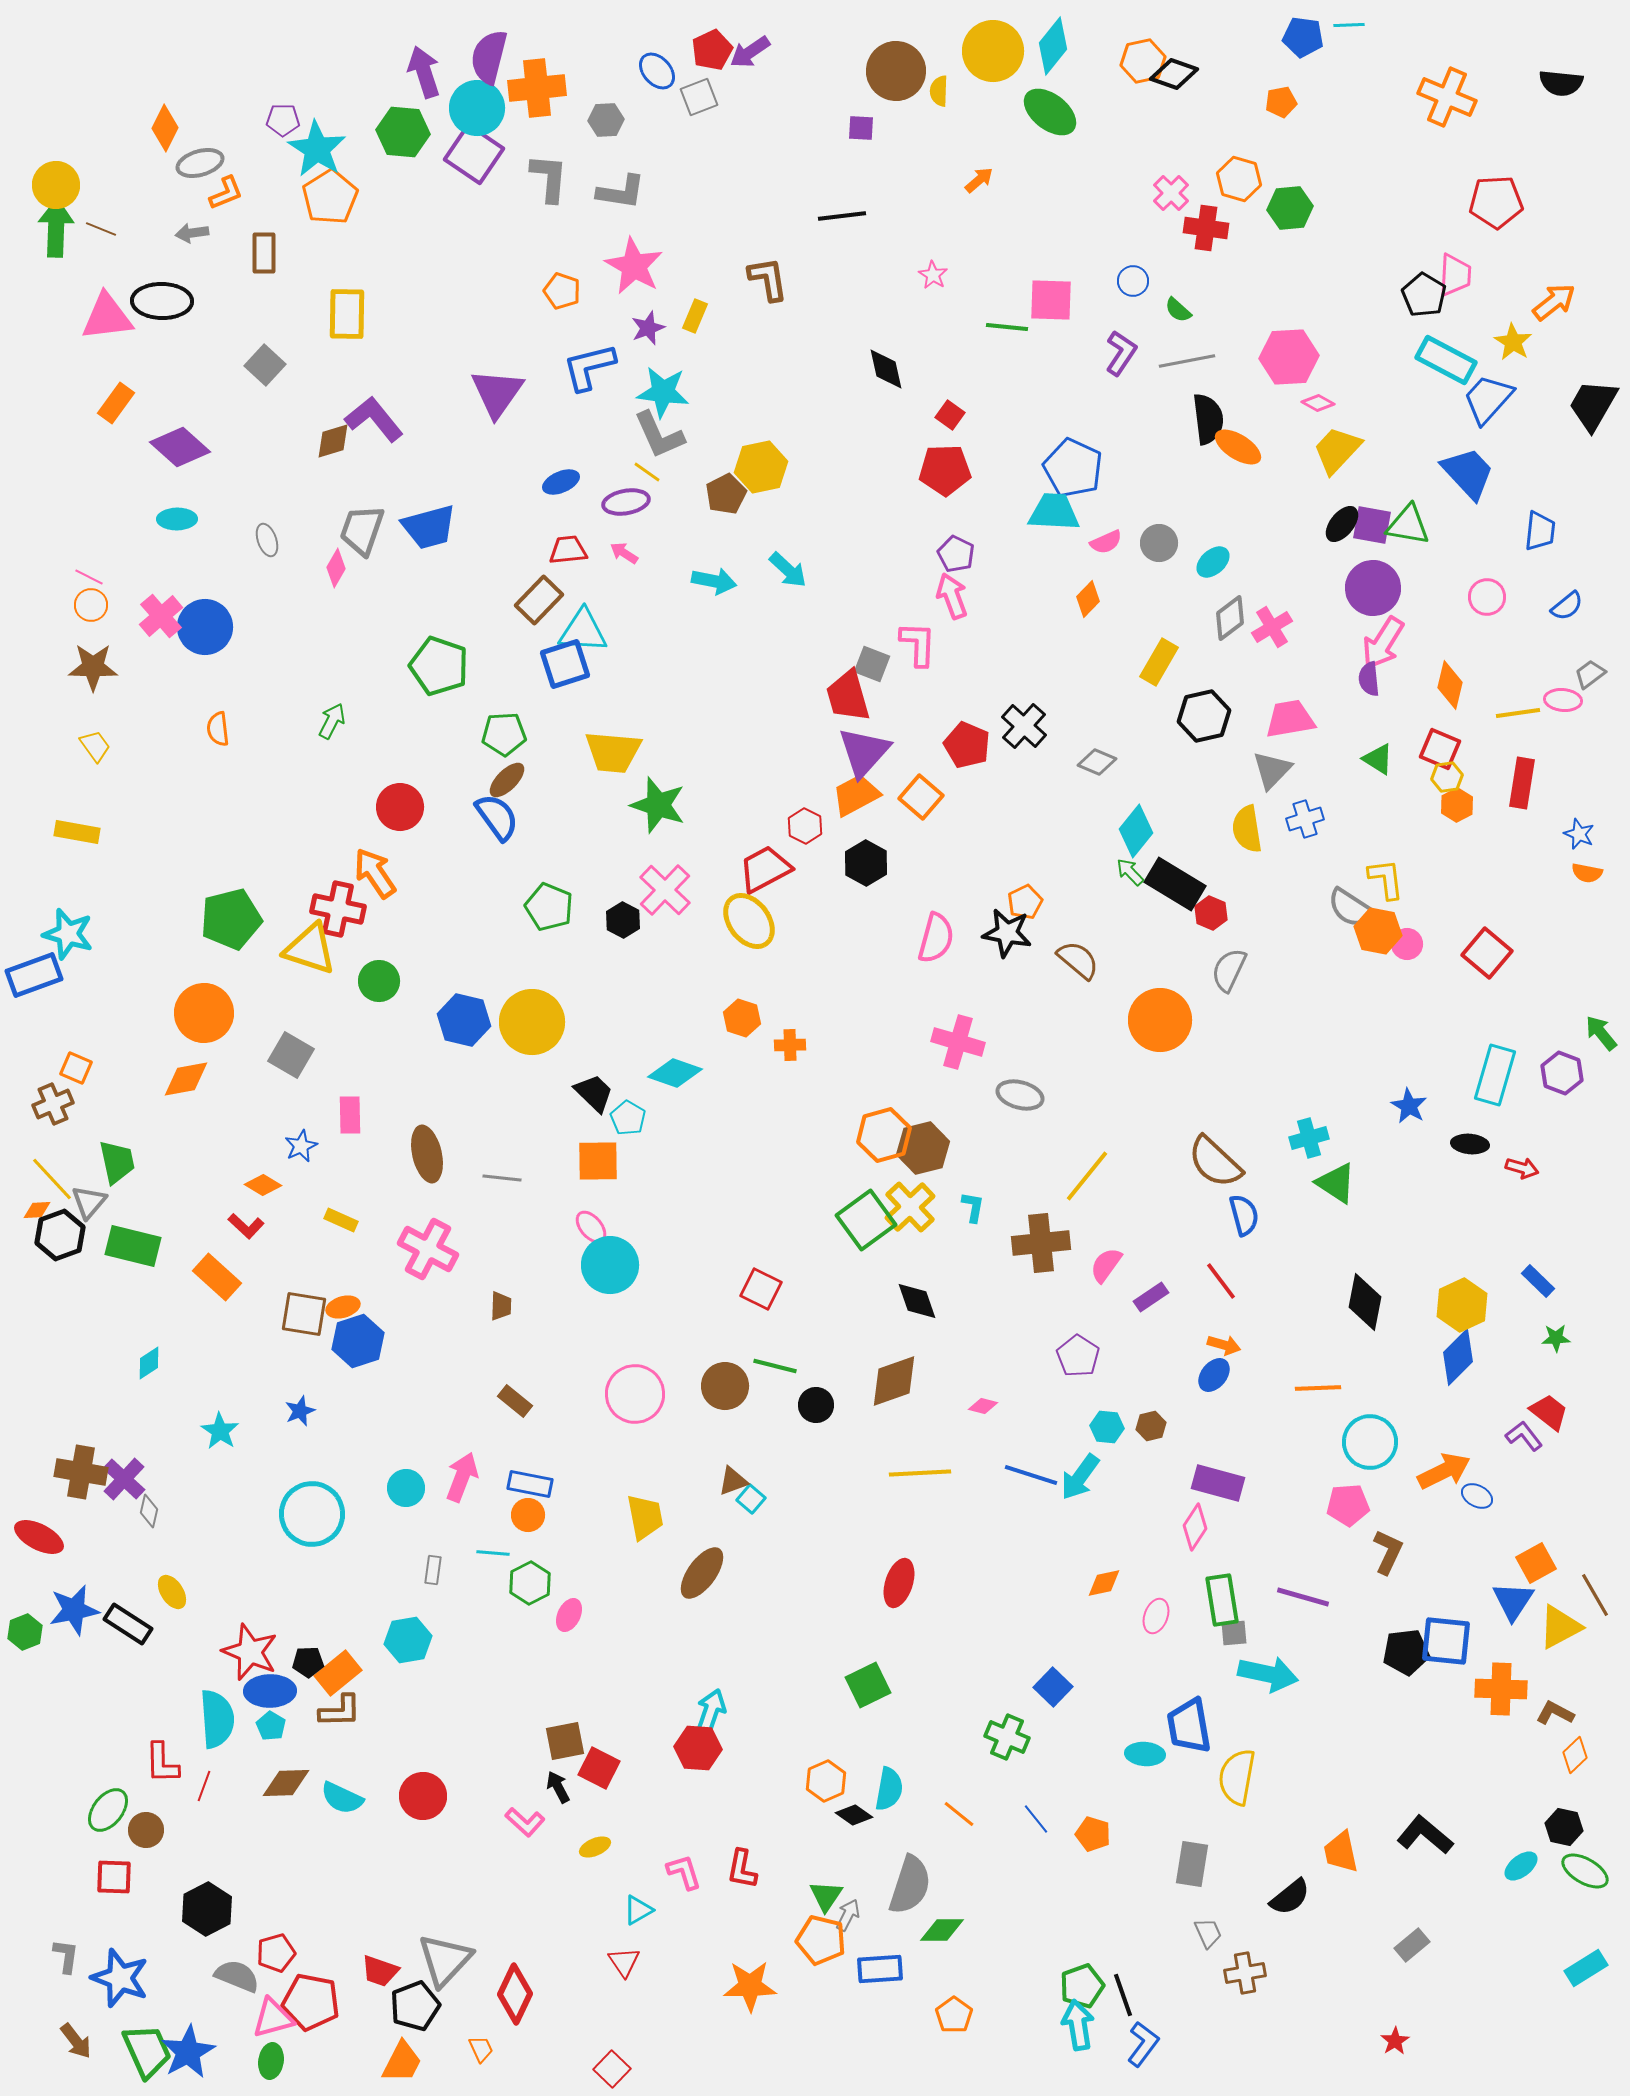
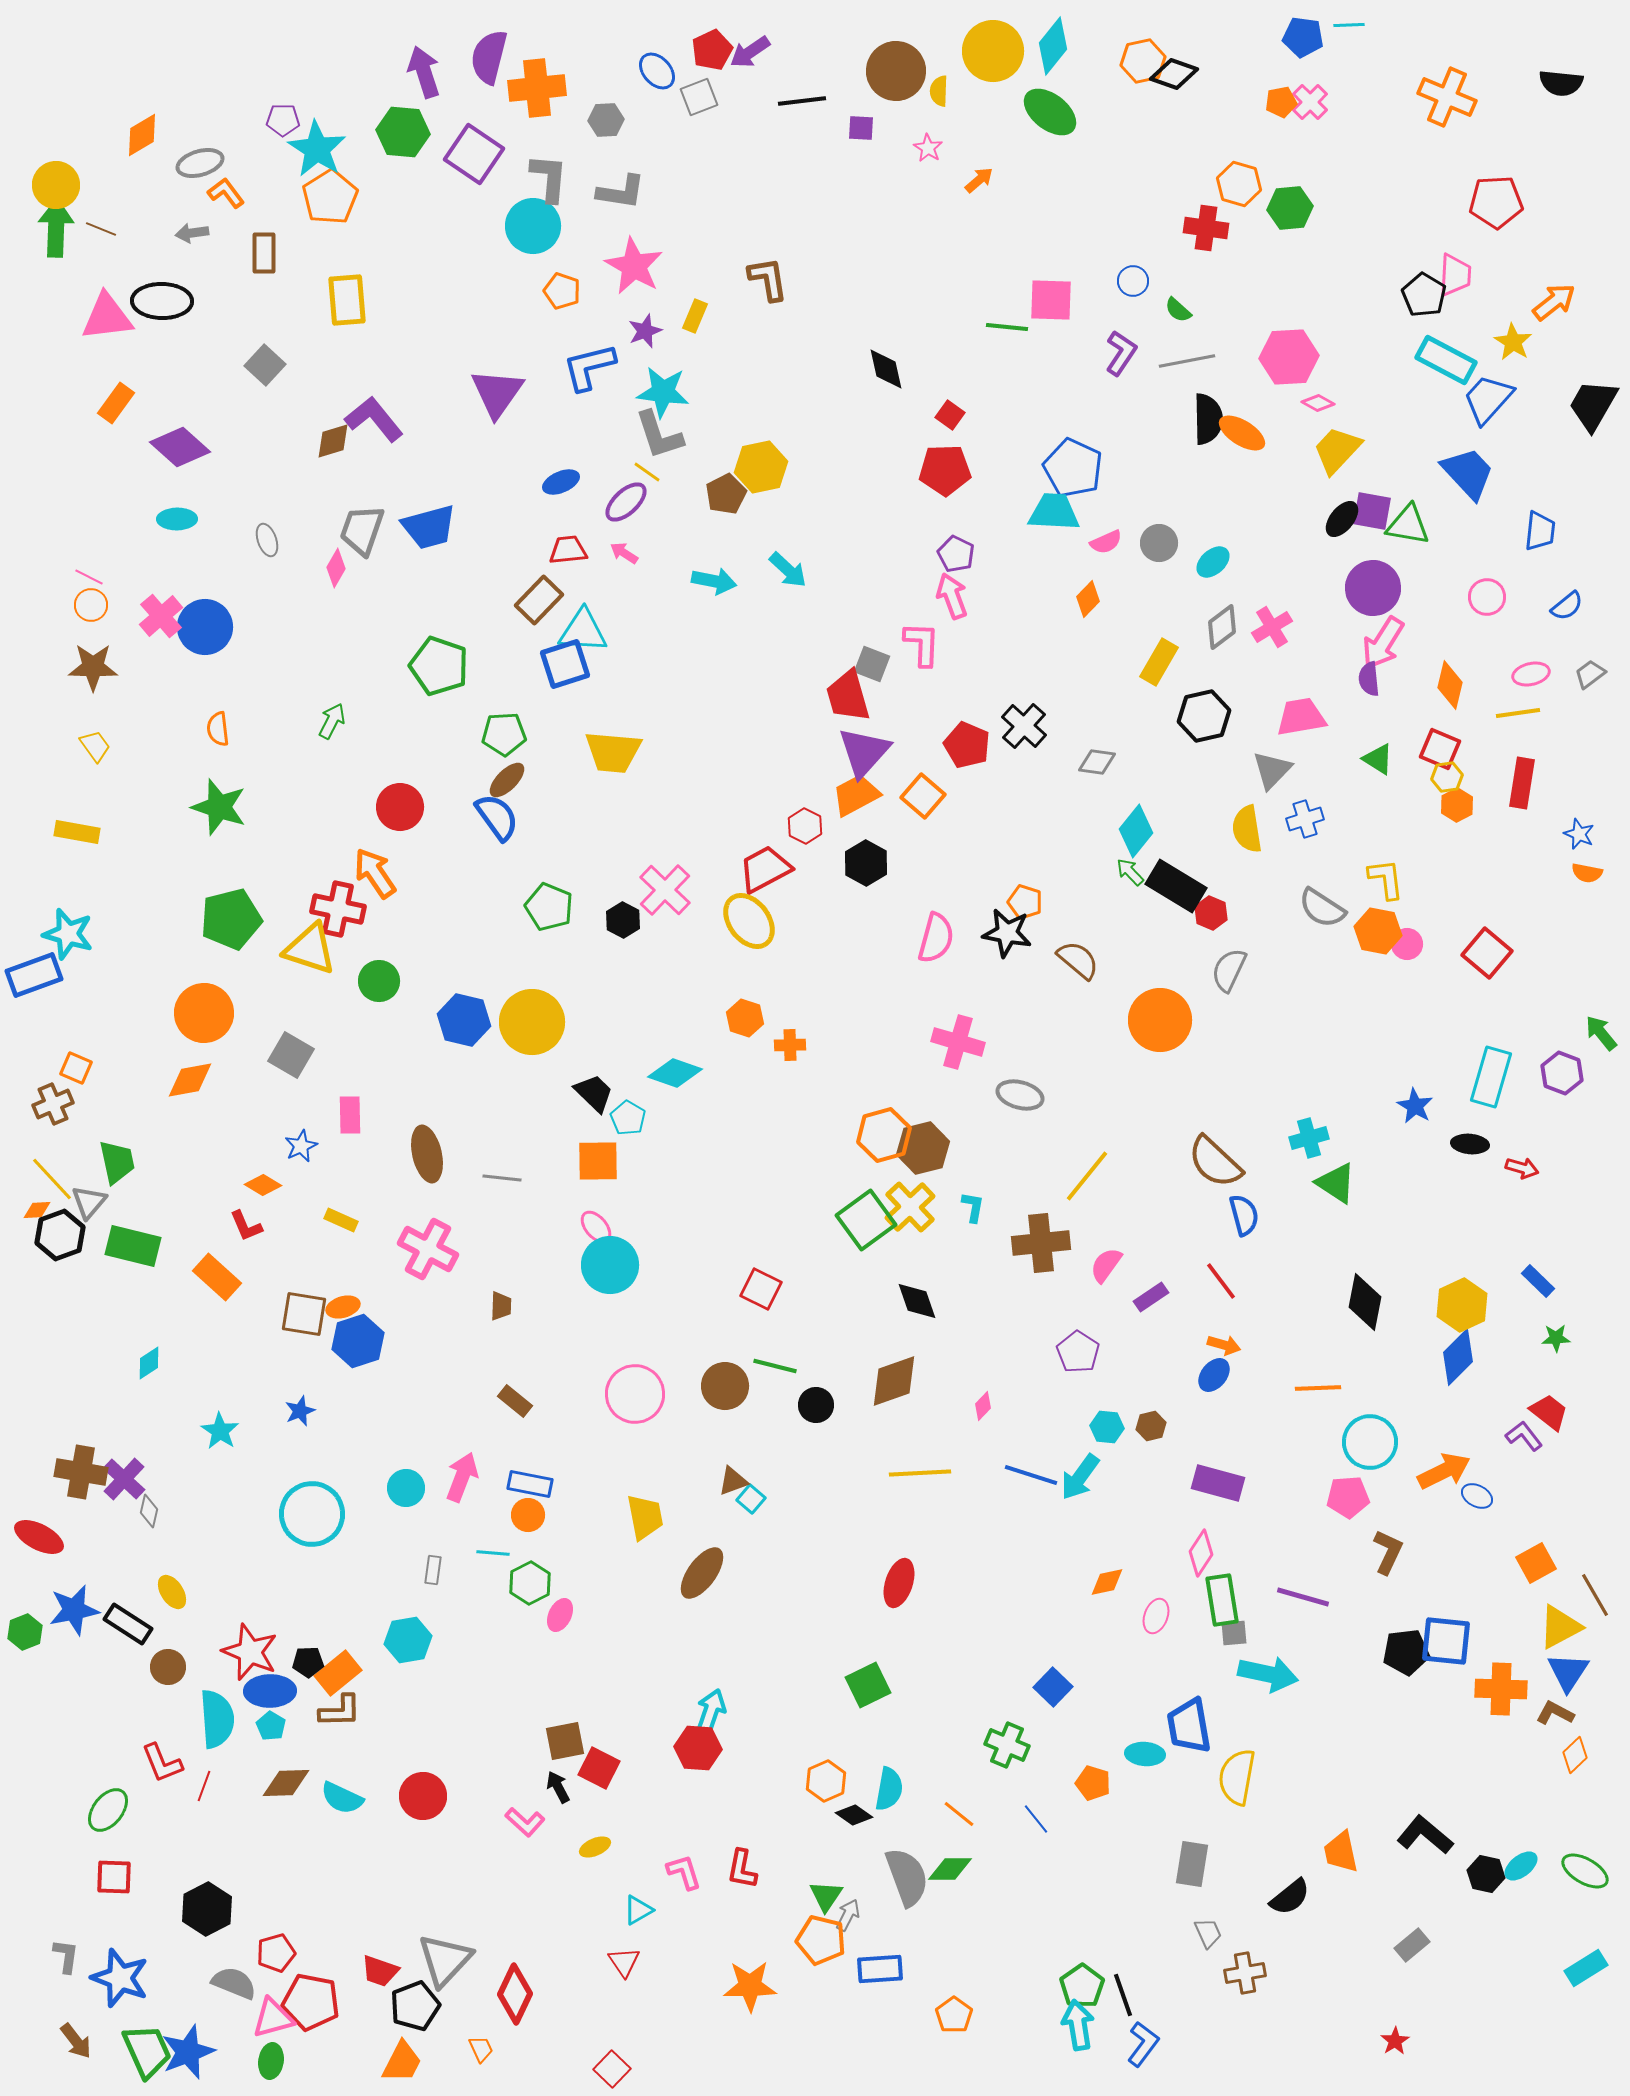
cyan circle at (477, 108): moved 56 px right, 118 px down
orange diamond at (165, 128): moved 23 px left, 7 px down; rotated 33 degrees clockwise
orange hexagon at (1239, 179): moved 5 px down
orange L-shape at (226, 193): rotated 105 degrees counterclockwise
pink cross at (1171, 193): moved 139 px right, 91 px up
black line at (842, 216): moved 40 px left, 115 px up
pink star at (933, 275): moved 5 px left, 127 px up
yellow rectangle at (347, 314): moved 14 px up; rotated 6 degrees counterclockwise
purple star at (648, 328): moved 3 px left, 3 px down
black semicircle at (1208, 419): rotated 6 degrees clockwise
gray L-shape at (659, 435): rotated 6 degrees clockwise
orange ellipse at (1238, 447): moved 4 px right, 14 px up
purple ellipse at (626, 502): rotated 33 degrees counterclockwise
black ellipse at (1342, 524): moved 5 px up
purple square at (1372, 525): moved 14 px up
gray diamond at (1230, 618): moved 8 px left, 9 px down
pink L-shape at (918, 644): moved 4 px right
pink ellipse at (1563, 700): moved 32 px left, 26 px up; rotated 18 degrees counterclockwise
pink trapezoid at (1290, 719): moved 11 px right, 2 px up
gray diamond at (1097, 762): rotated 15 degrees counterclockwise
orange square at (921, 797): moved 2 px right, 1 px up
green star at (658, 805): moved 439 px left, 2 px down
black rectangle at (1175, 884): moved 1 px right, 2 px down
orange pentagon at (1025, 902): rotated 28 degrees counterclockwise
gray semicircle at (1351, 908): moved 29 px left
orange hexagon at (742, 1018): moved 3 px right
cyan rectangle at (1495, 1075): moved 4 px left, 2 px down
orange diamond at (186, 1079): moved 4 px right, 1 px down
blue star at (1409, 1106): moved 6 px right
red L-shape at (246, 1226): rotated 24 degrees clockwise
pink ellipse at (591, 1227): moved 5 px right
purple pentagon at (1078, 1356): moved 4 px up
pink diamond at (983, 1406): rotated 60 degrees counterclockwise
pink pentagon at (1348, 1505): moved 8 px up
pink diamond at (1195, 1527): moved 6 px right, 26 px down
orange diamond at (1104, 1583): moved 3 px right, 1 px up
blue triangle at (1513, 1601): moved 55 px right, 71 px down
pink ellipse at (569, 1615): moved 9 px left
green cross at (1007, 1737): moved 8 px down
red L-shape at (162, 1763): rotated 21 degrees counterclockwise
black hexagon at (1564, 1827): moved 78 px left, 47 px down
brown circle at (146, 1830): moved 22 px right, 163 px up
orange pentagon at (1093, 1834): moved 51 px up
gray semicircle at (910, 1885): moved 3 px left, 8 px up; rotated 38 degrees counterclockwise
green diamond at (942, 1930): moved 8 px right, 61 px up
gray semicircle at (237, 1976): moved 3 px left, 7 px down
green pentagon at (1082, 1986): rotated 15 degrees counterclockwise
blue star at (188, 2052): rotated 8 degrees clockwise
